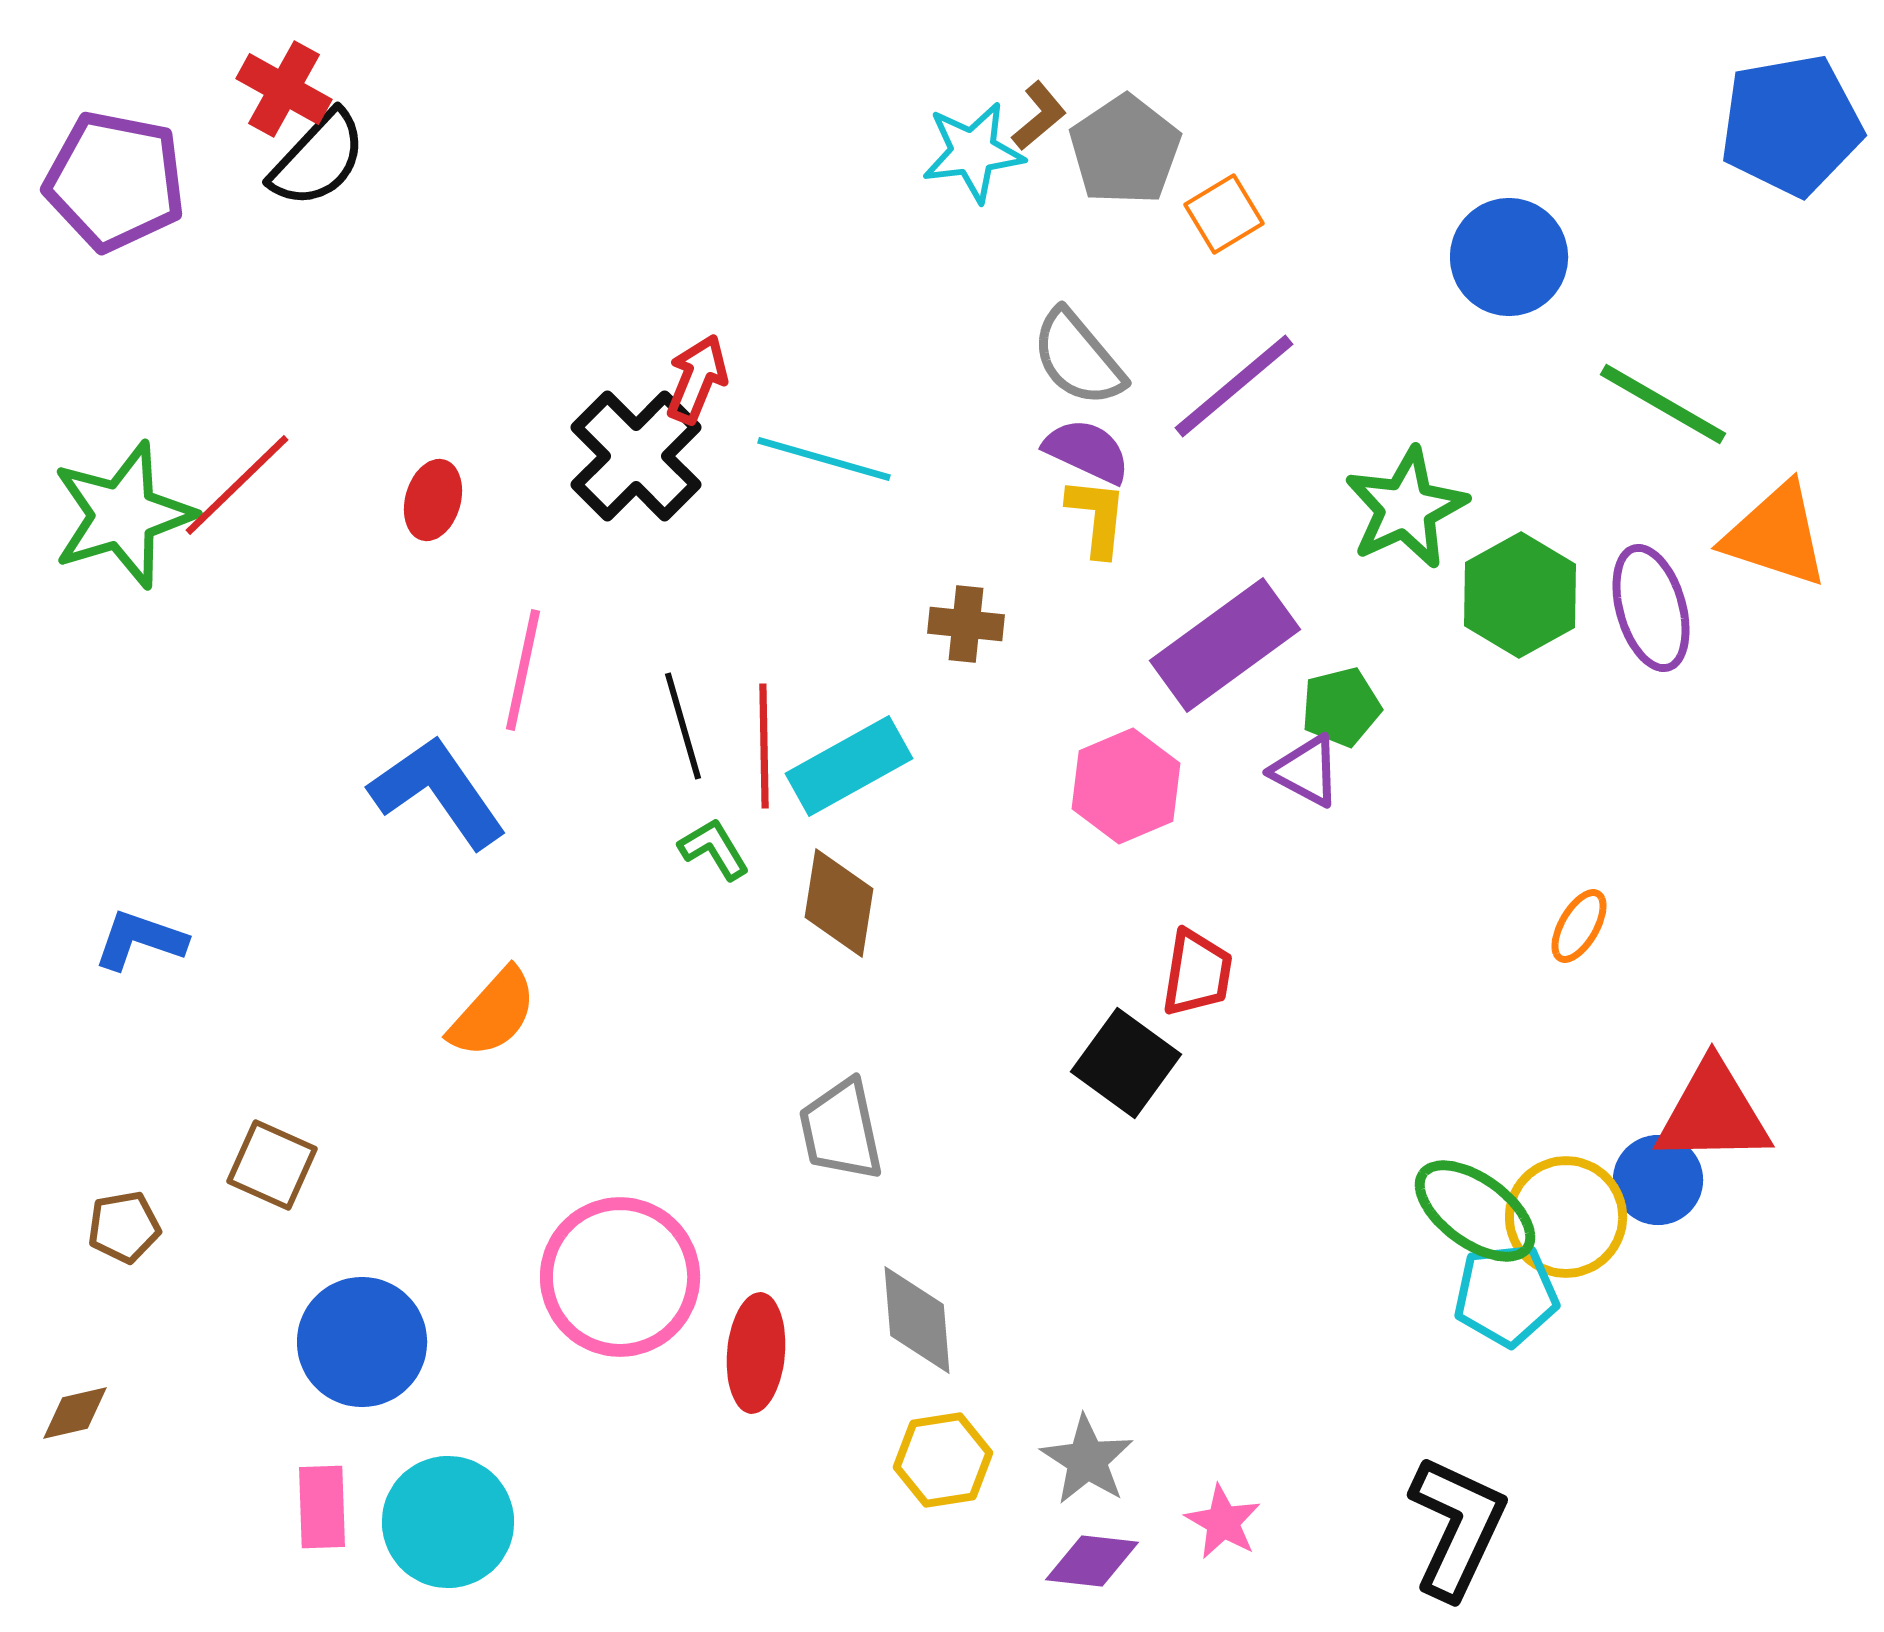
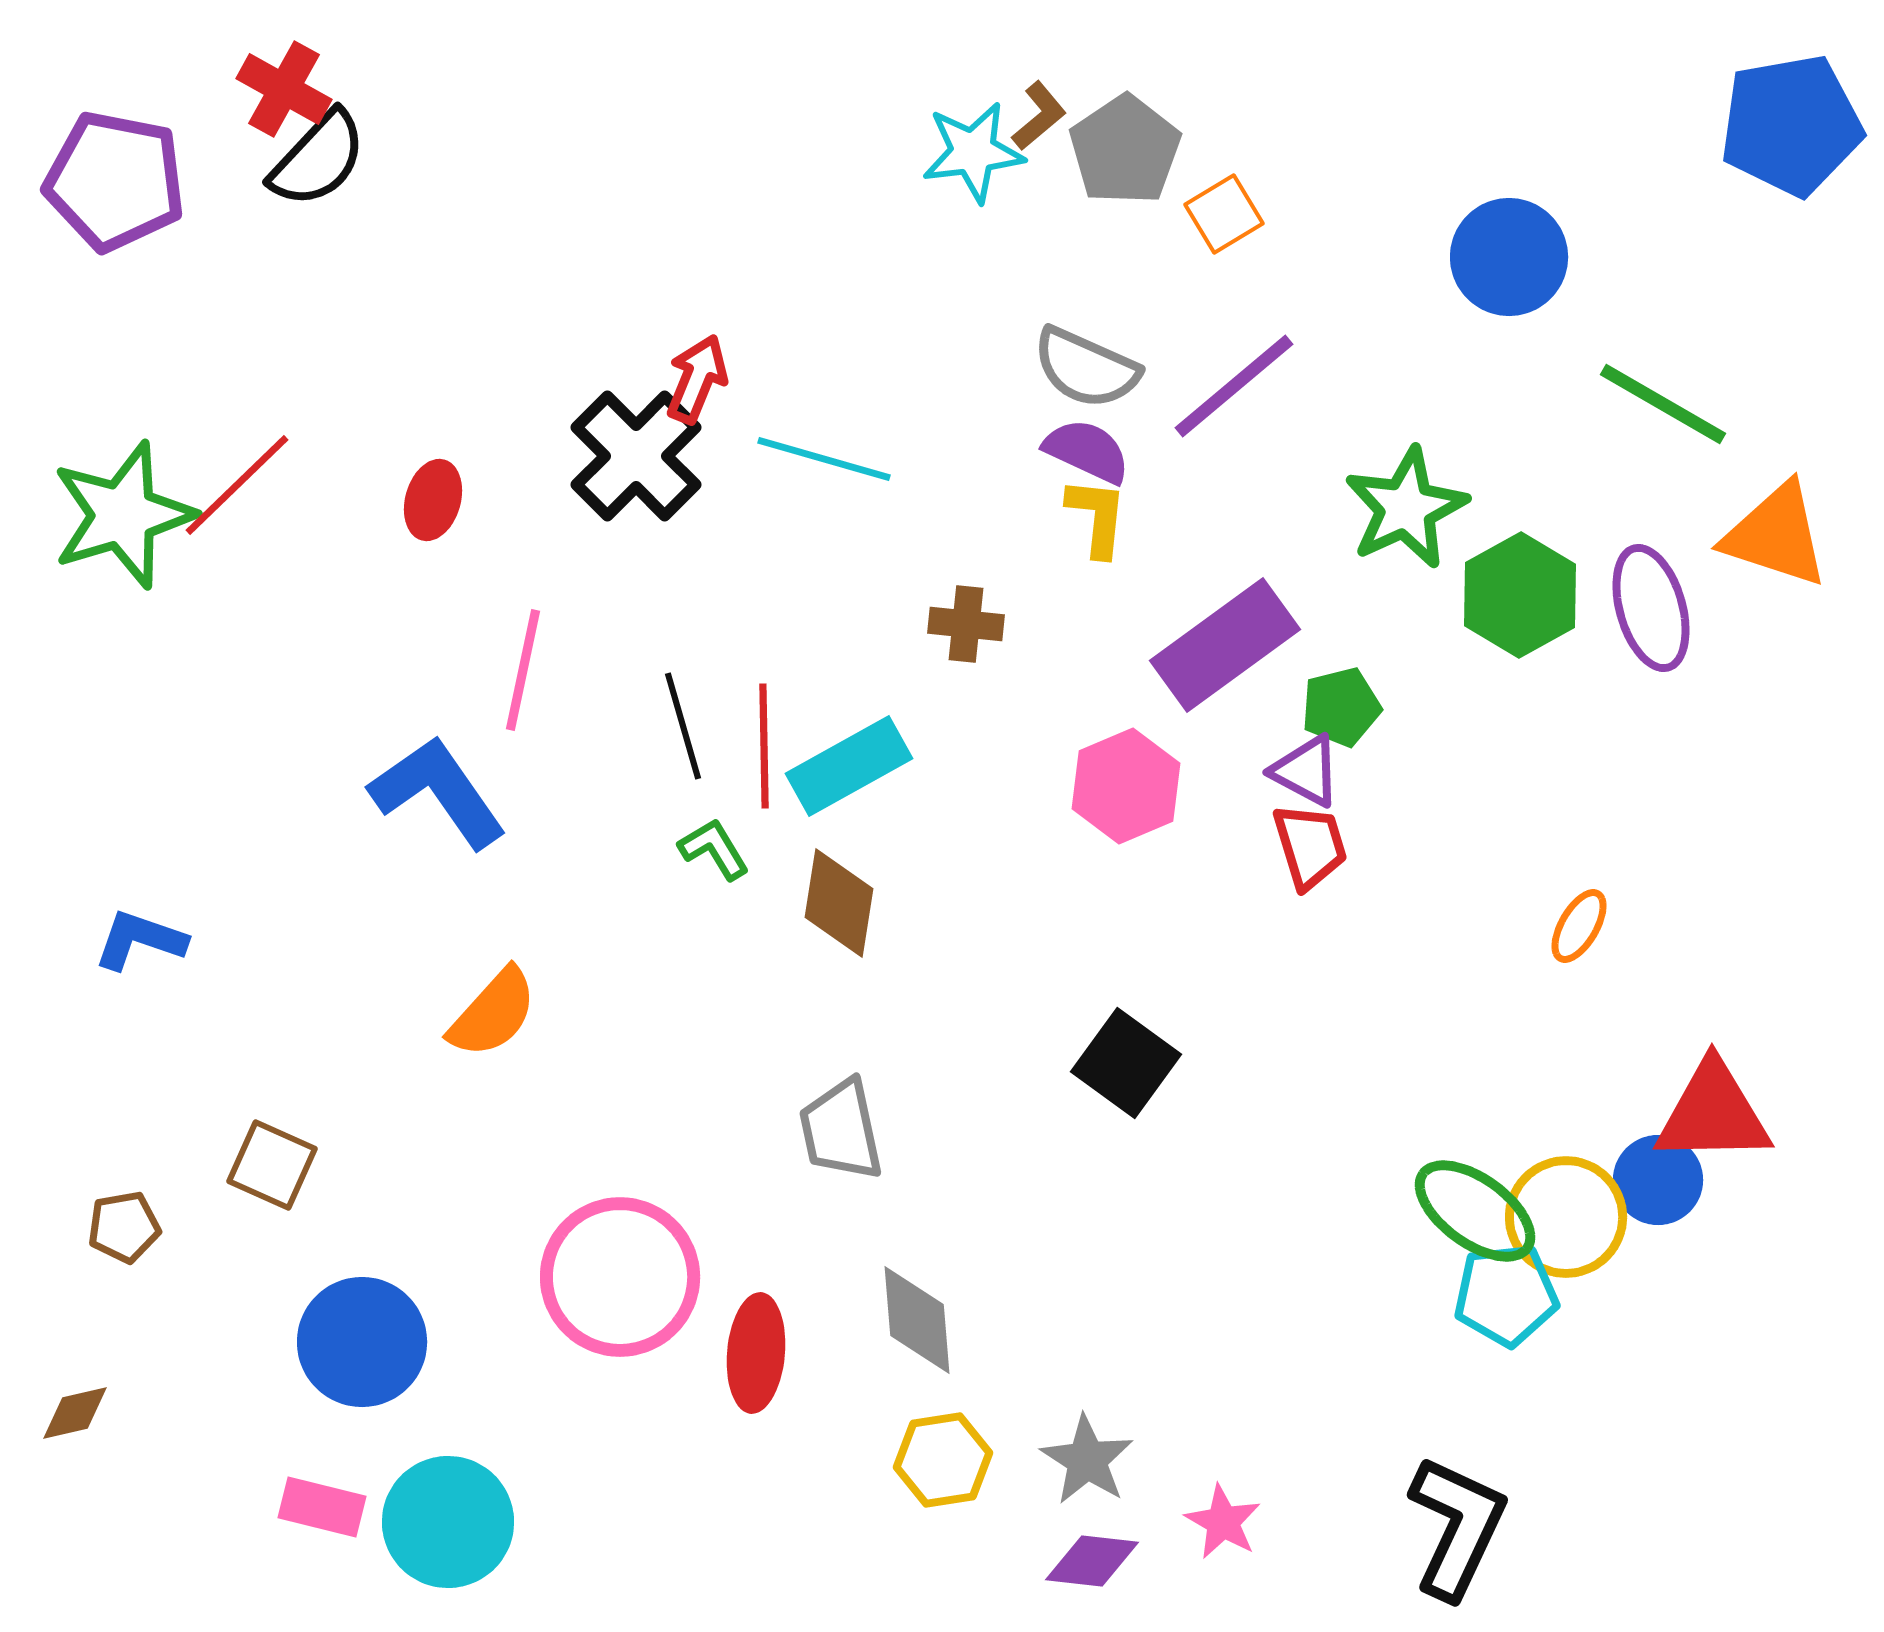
gray semicircle at (1078, 358): moved 8 px right, 10 px down; rotated 26 degrees counterclockwise
red trapezoid at (1197, 973): moved 113 px right, 127 px up; rotated 26 degrees counterclockwise
pink rectangle at (322, 1507): rotated 74 degrees counterclockwise
